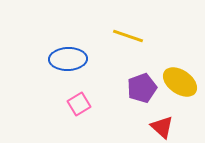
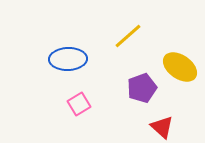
yellow line: rotated 60 degrees counterclockwise
yellow ellipse: moved 15 px up
